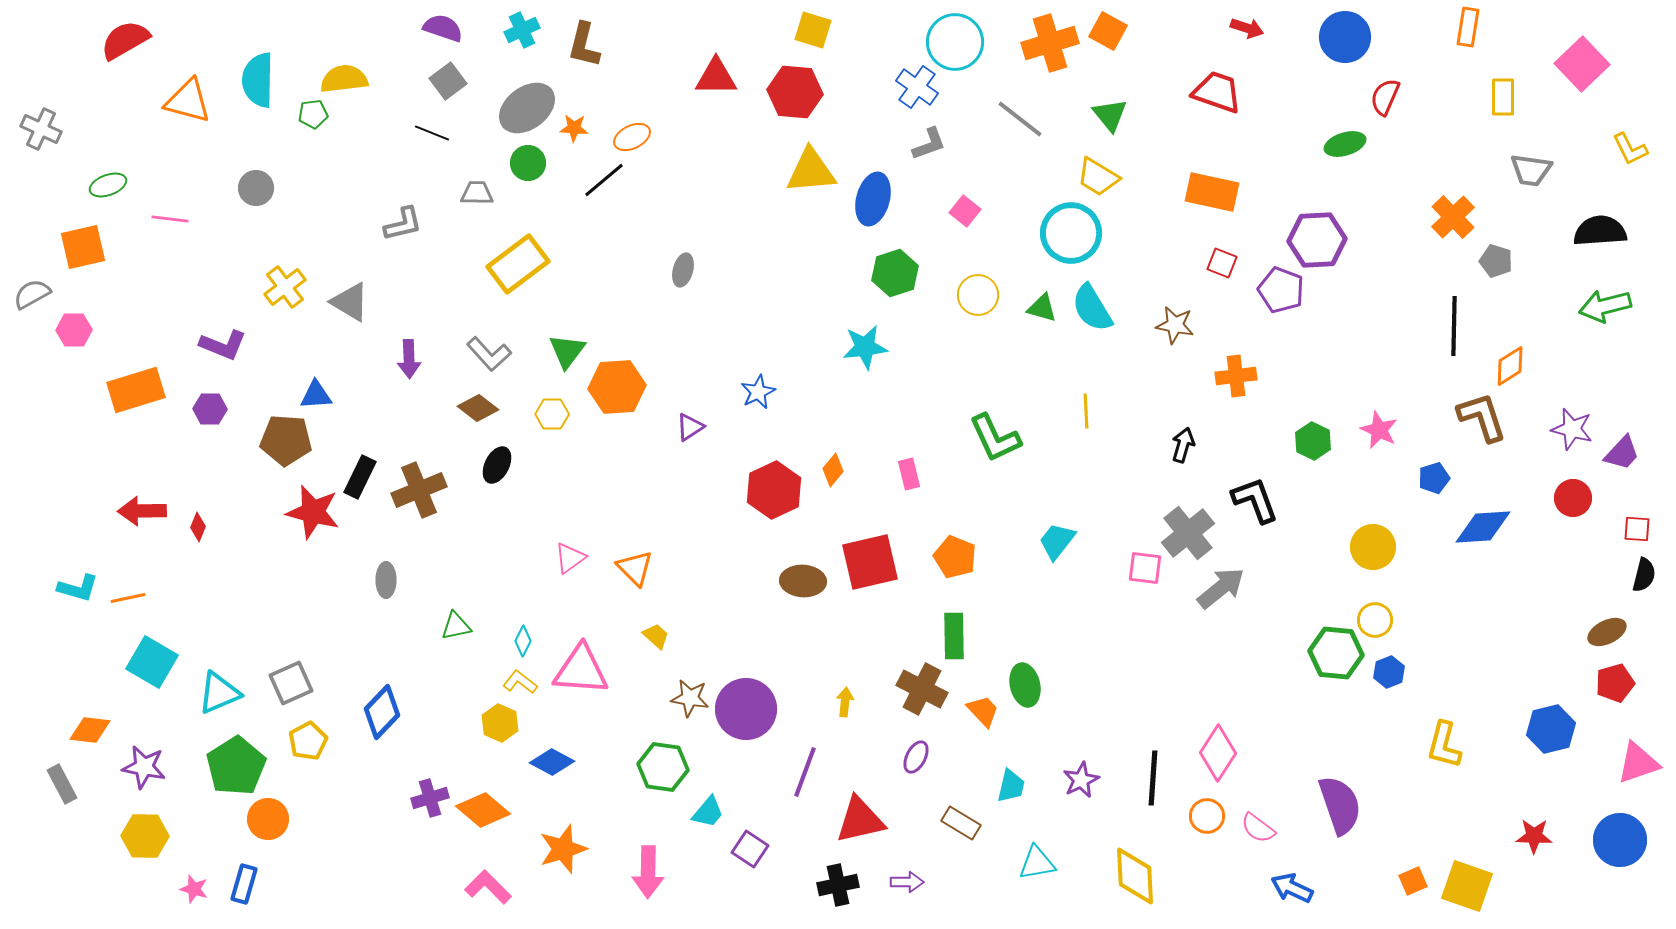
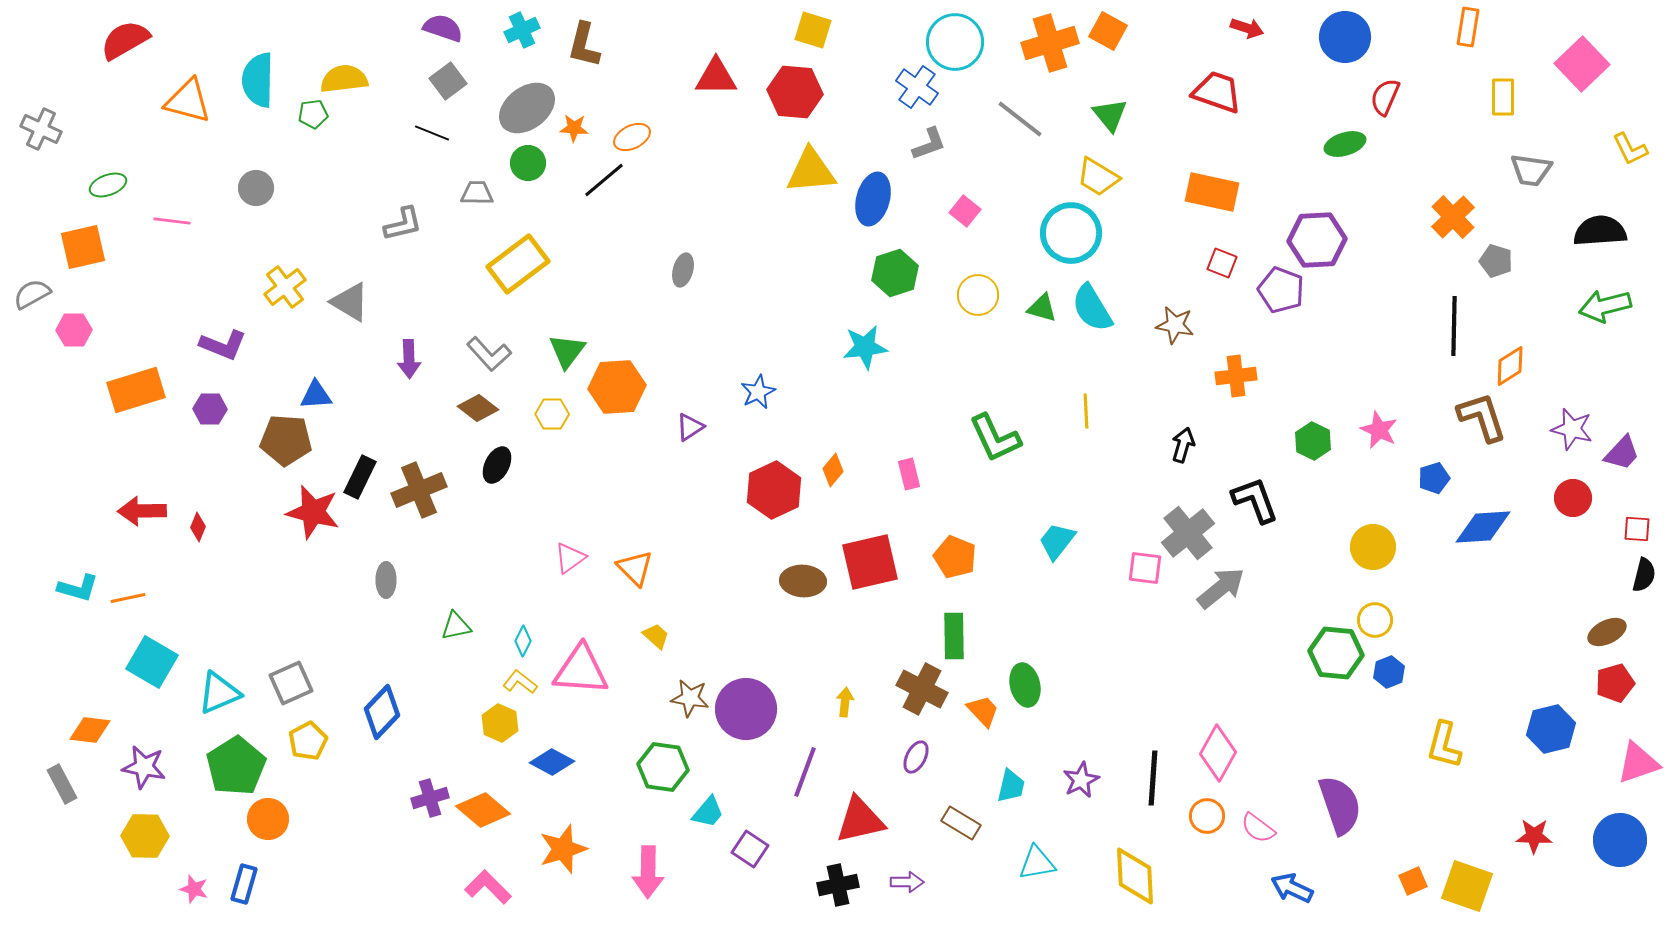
pink line at (170, 219): moved 2 px right, 2 px down
pink diamond at (1218, 753): rotated 4 degrees counterclockwise
